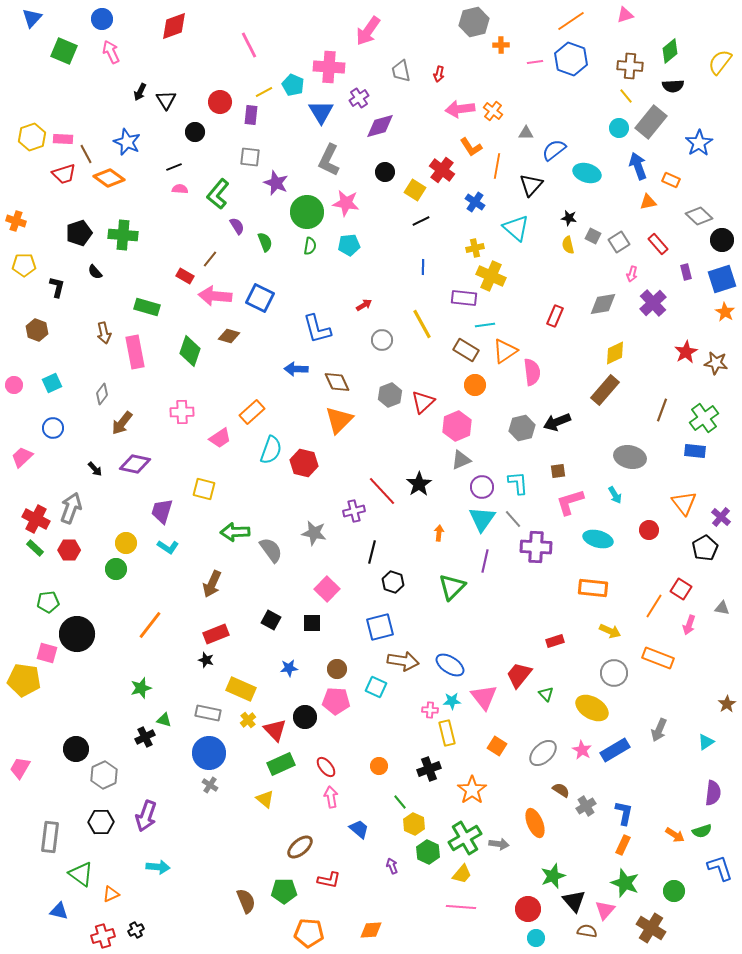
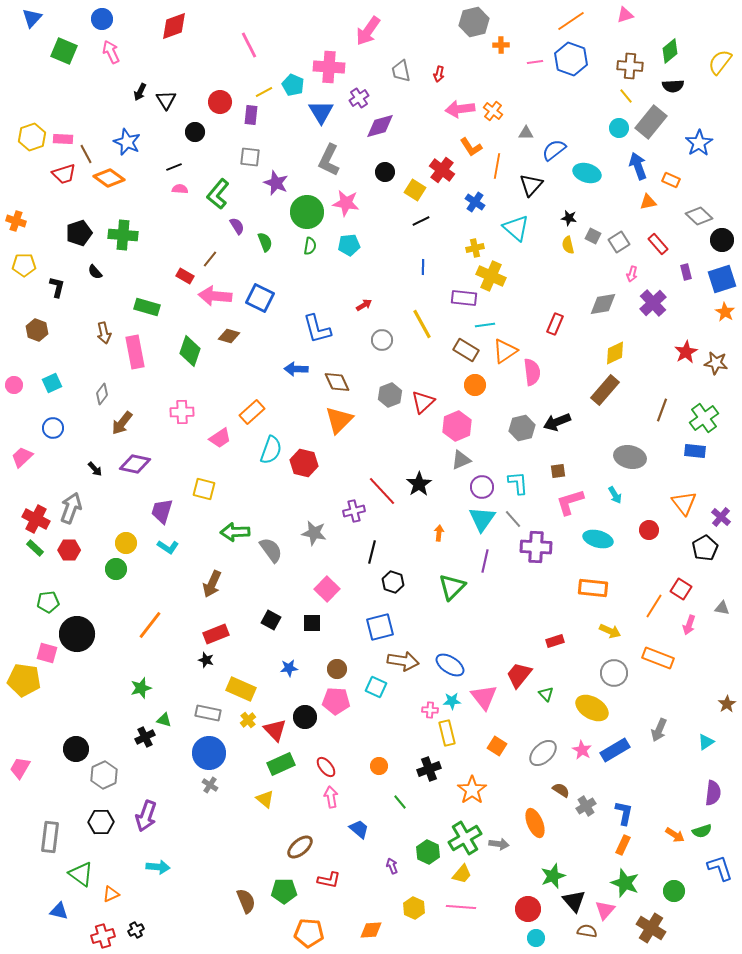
red rectangle at (555, 316): moved 8 px down
yellow hexagon at (414, 824): moved 84 px down
